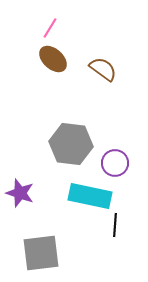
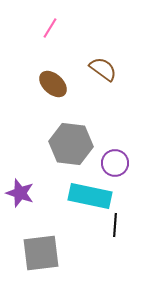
brown ellipse: moved 25 px down
